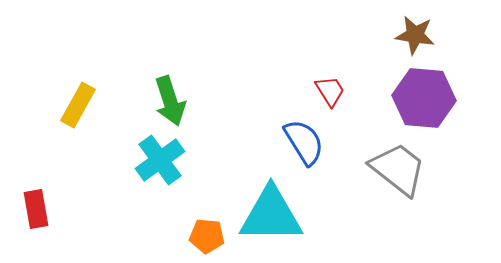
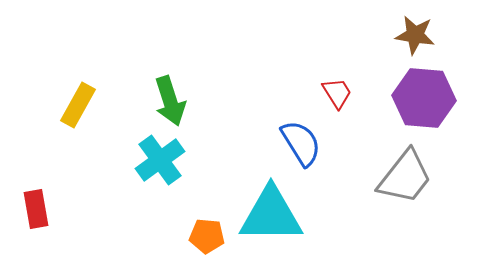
red trapezoid: moved 7 px right, 2 px down
blue semicircle: moved 3 px left, 1 px down
gray trapezoid: moved 7 px right, 8 px down; rotated 90 degrees clockwise
